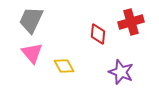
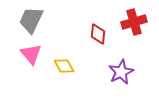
red cross: moved 3 px right
pink triangle: moved 1 px left, 1 px down
purple star: rotated 25 degrees clockwise
